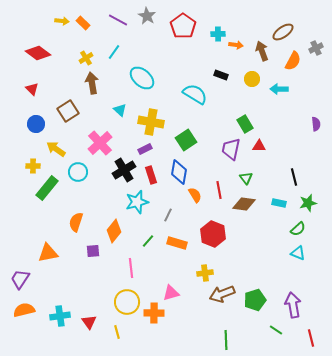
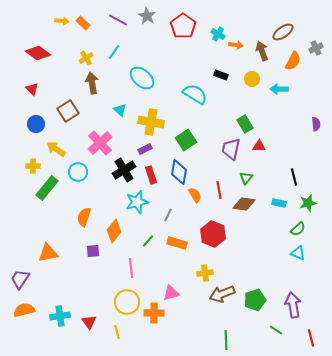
cyan cross at (218, 34): rotated 32 degrees clockwise
green triangle at (246, 178): rotated 16 degrees clockwise
orange semicircle at (76, 222): moved 8 px right, 5 px up
